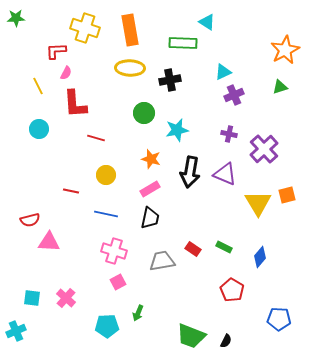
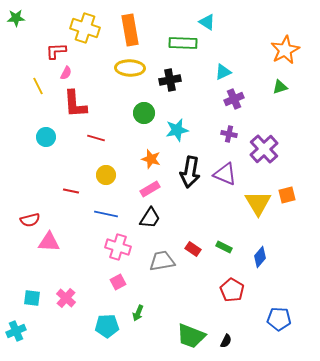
purple cross at (234, 95): moved 4 px down
cyan circle at (39, 129): moved 7 px right, 8 px down
black trapezoid at (150, 218): rotated 20 degrees clockwise
pink cross at (114, 251): moved 4 px right, 4 px up
